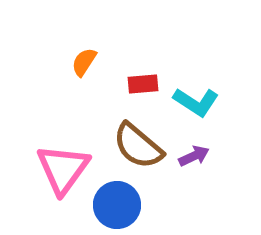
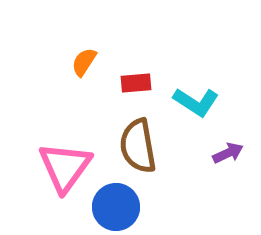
red rectangle: moved 7 px left, 1 px up
brown semicircle: rotated 40 degrees clockwise
purple arrow: moved 34 px right, 3 px up
pink triangle: moved 2 px right, 2 px up
blue circle: moved 1 px left, 2 px down
